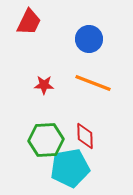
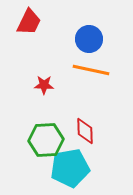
orange line: moved 2 px left, 13 px up; rotated 9 degrees counterclockwise
red diamond: moved 5 px up
